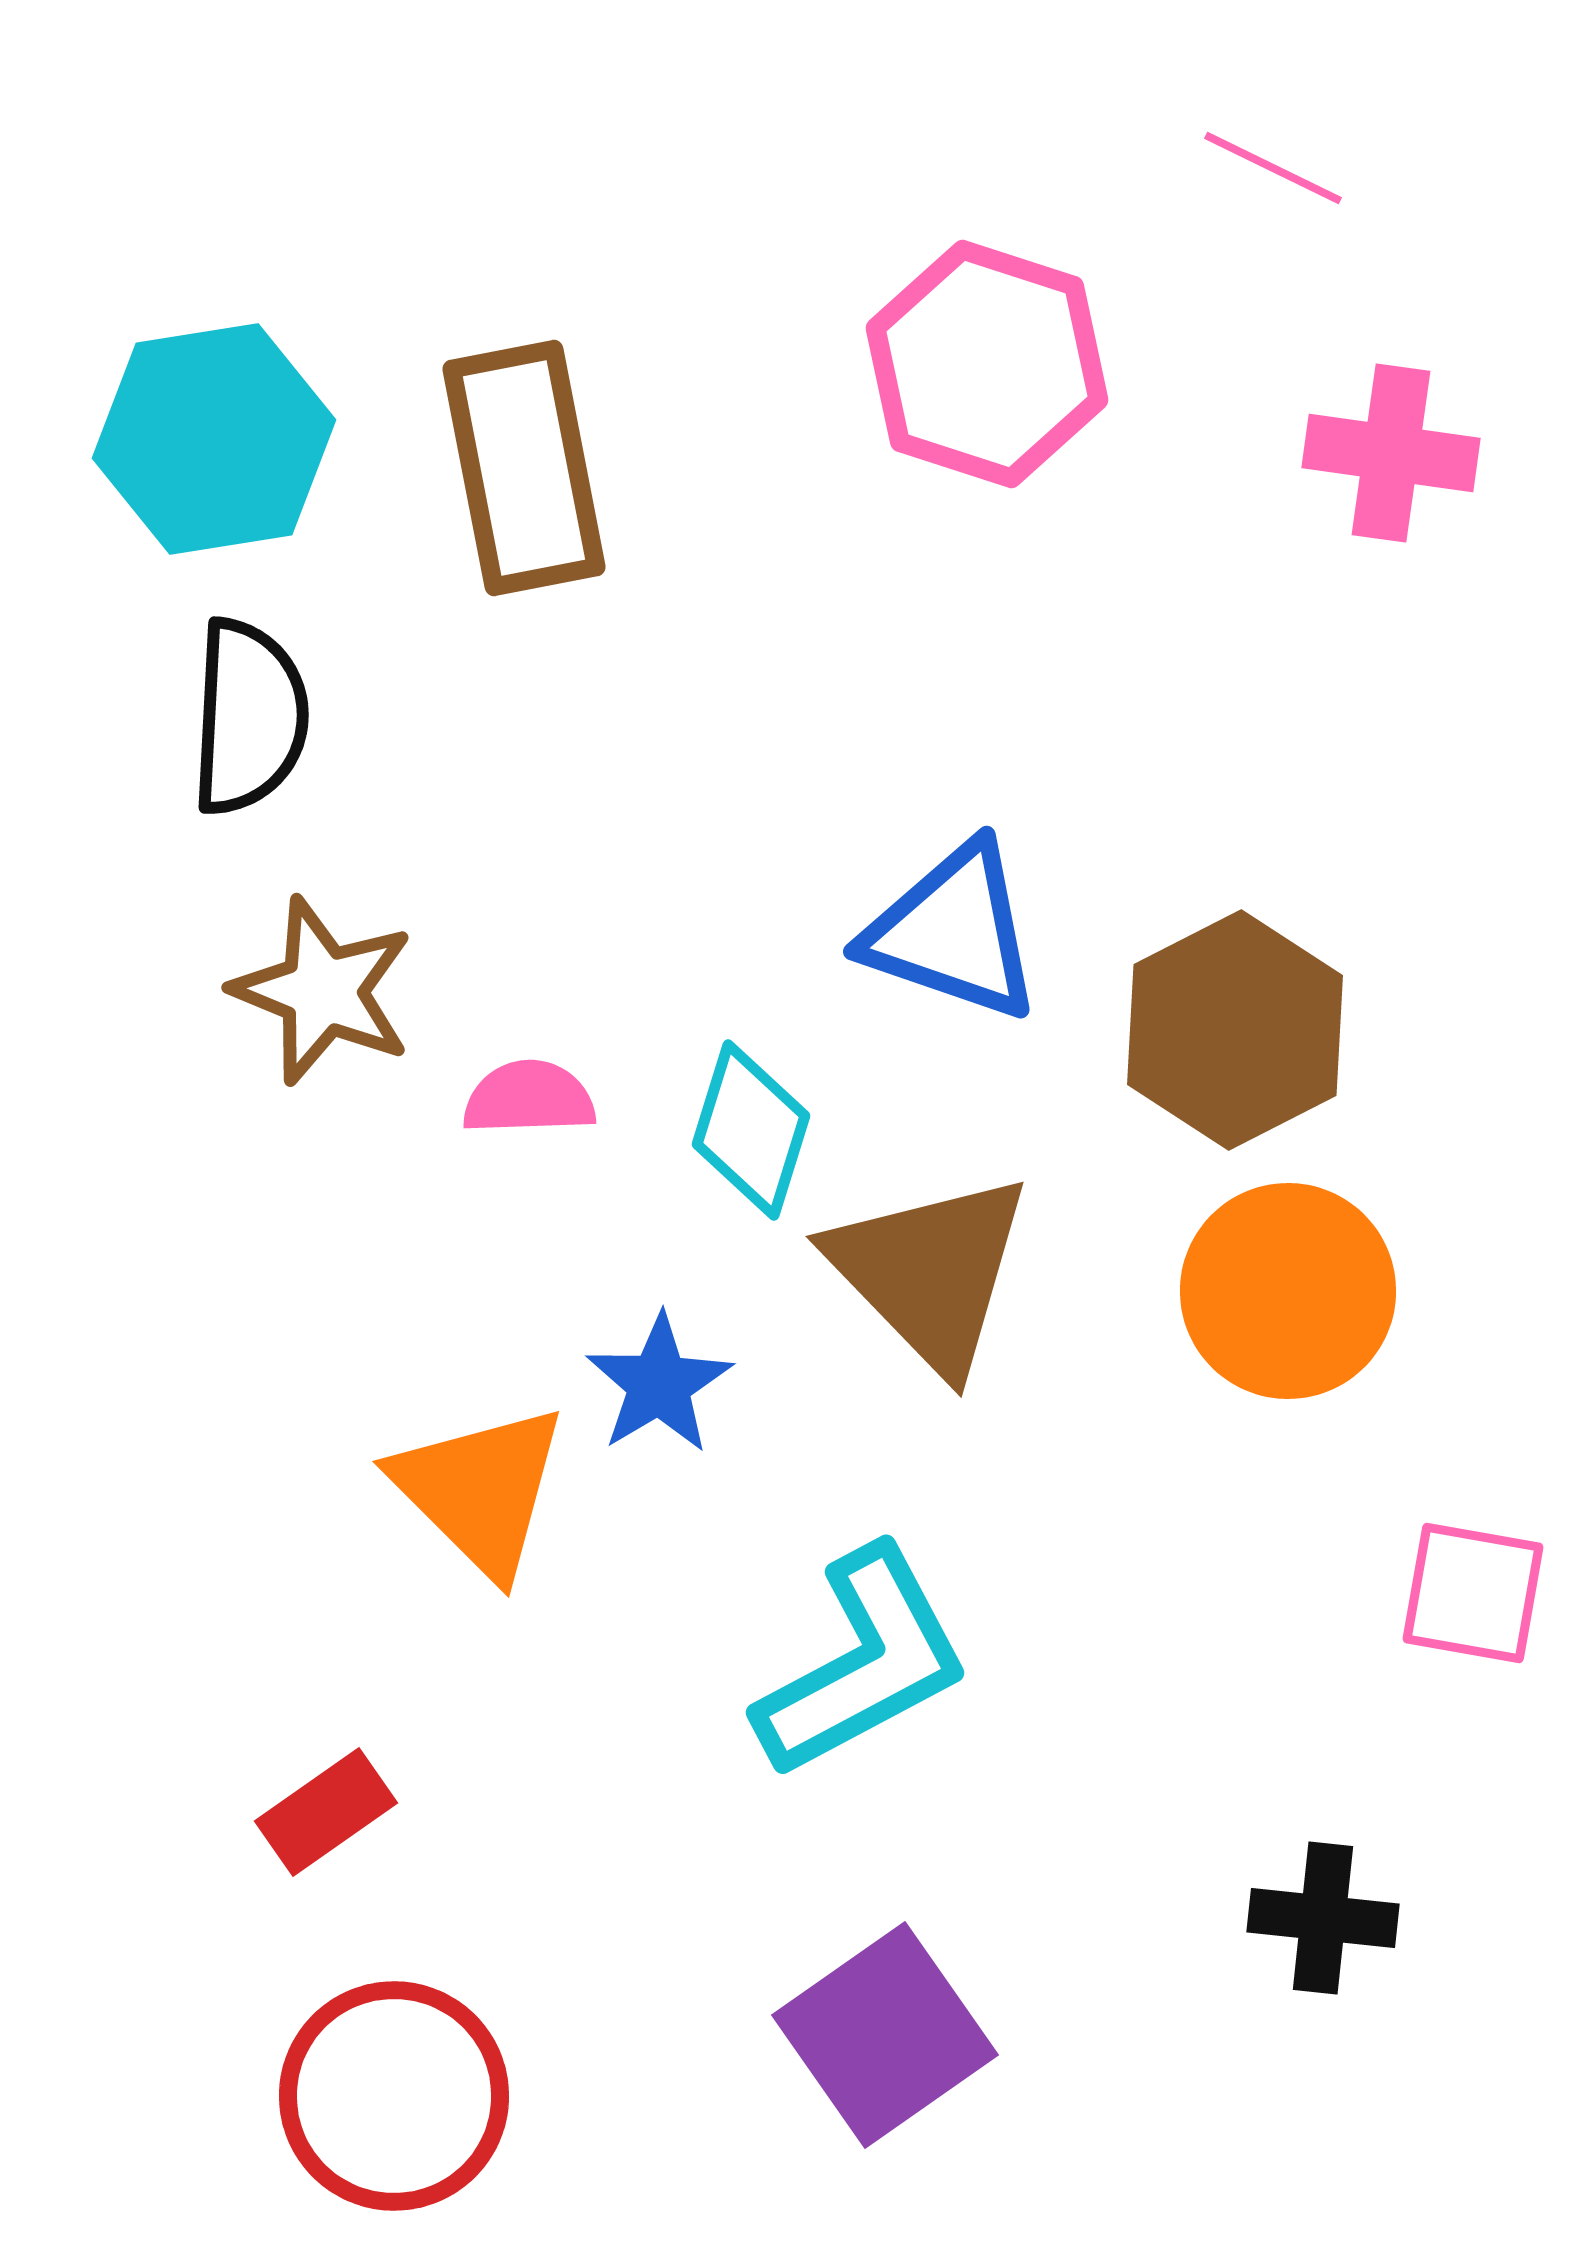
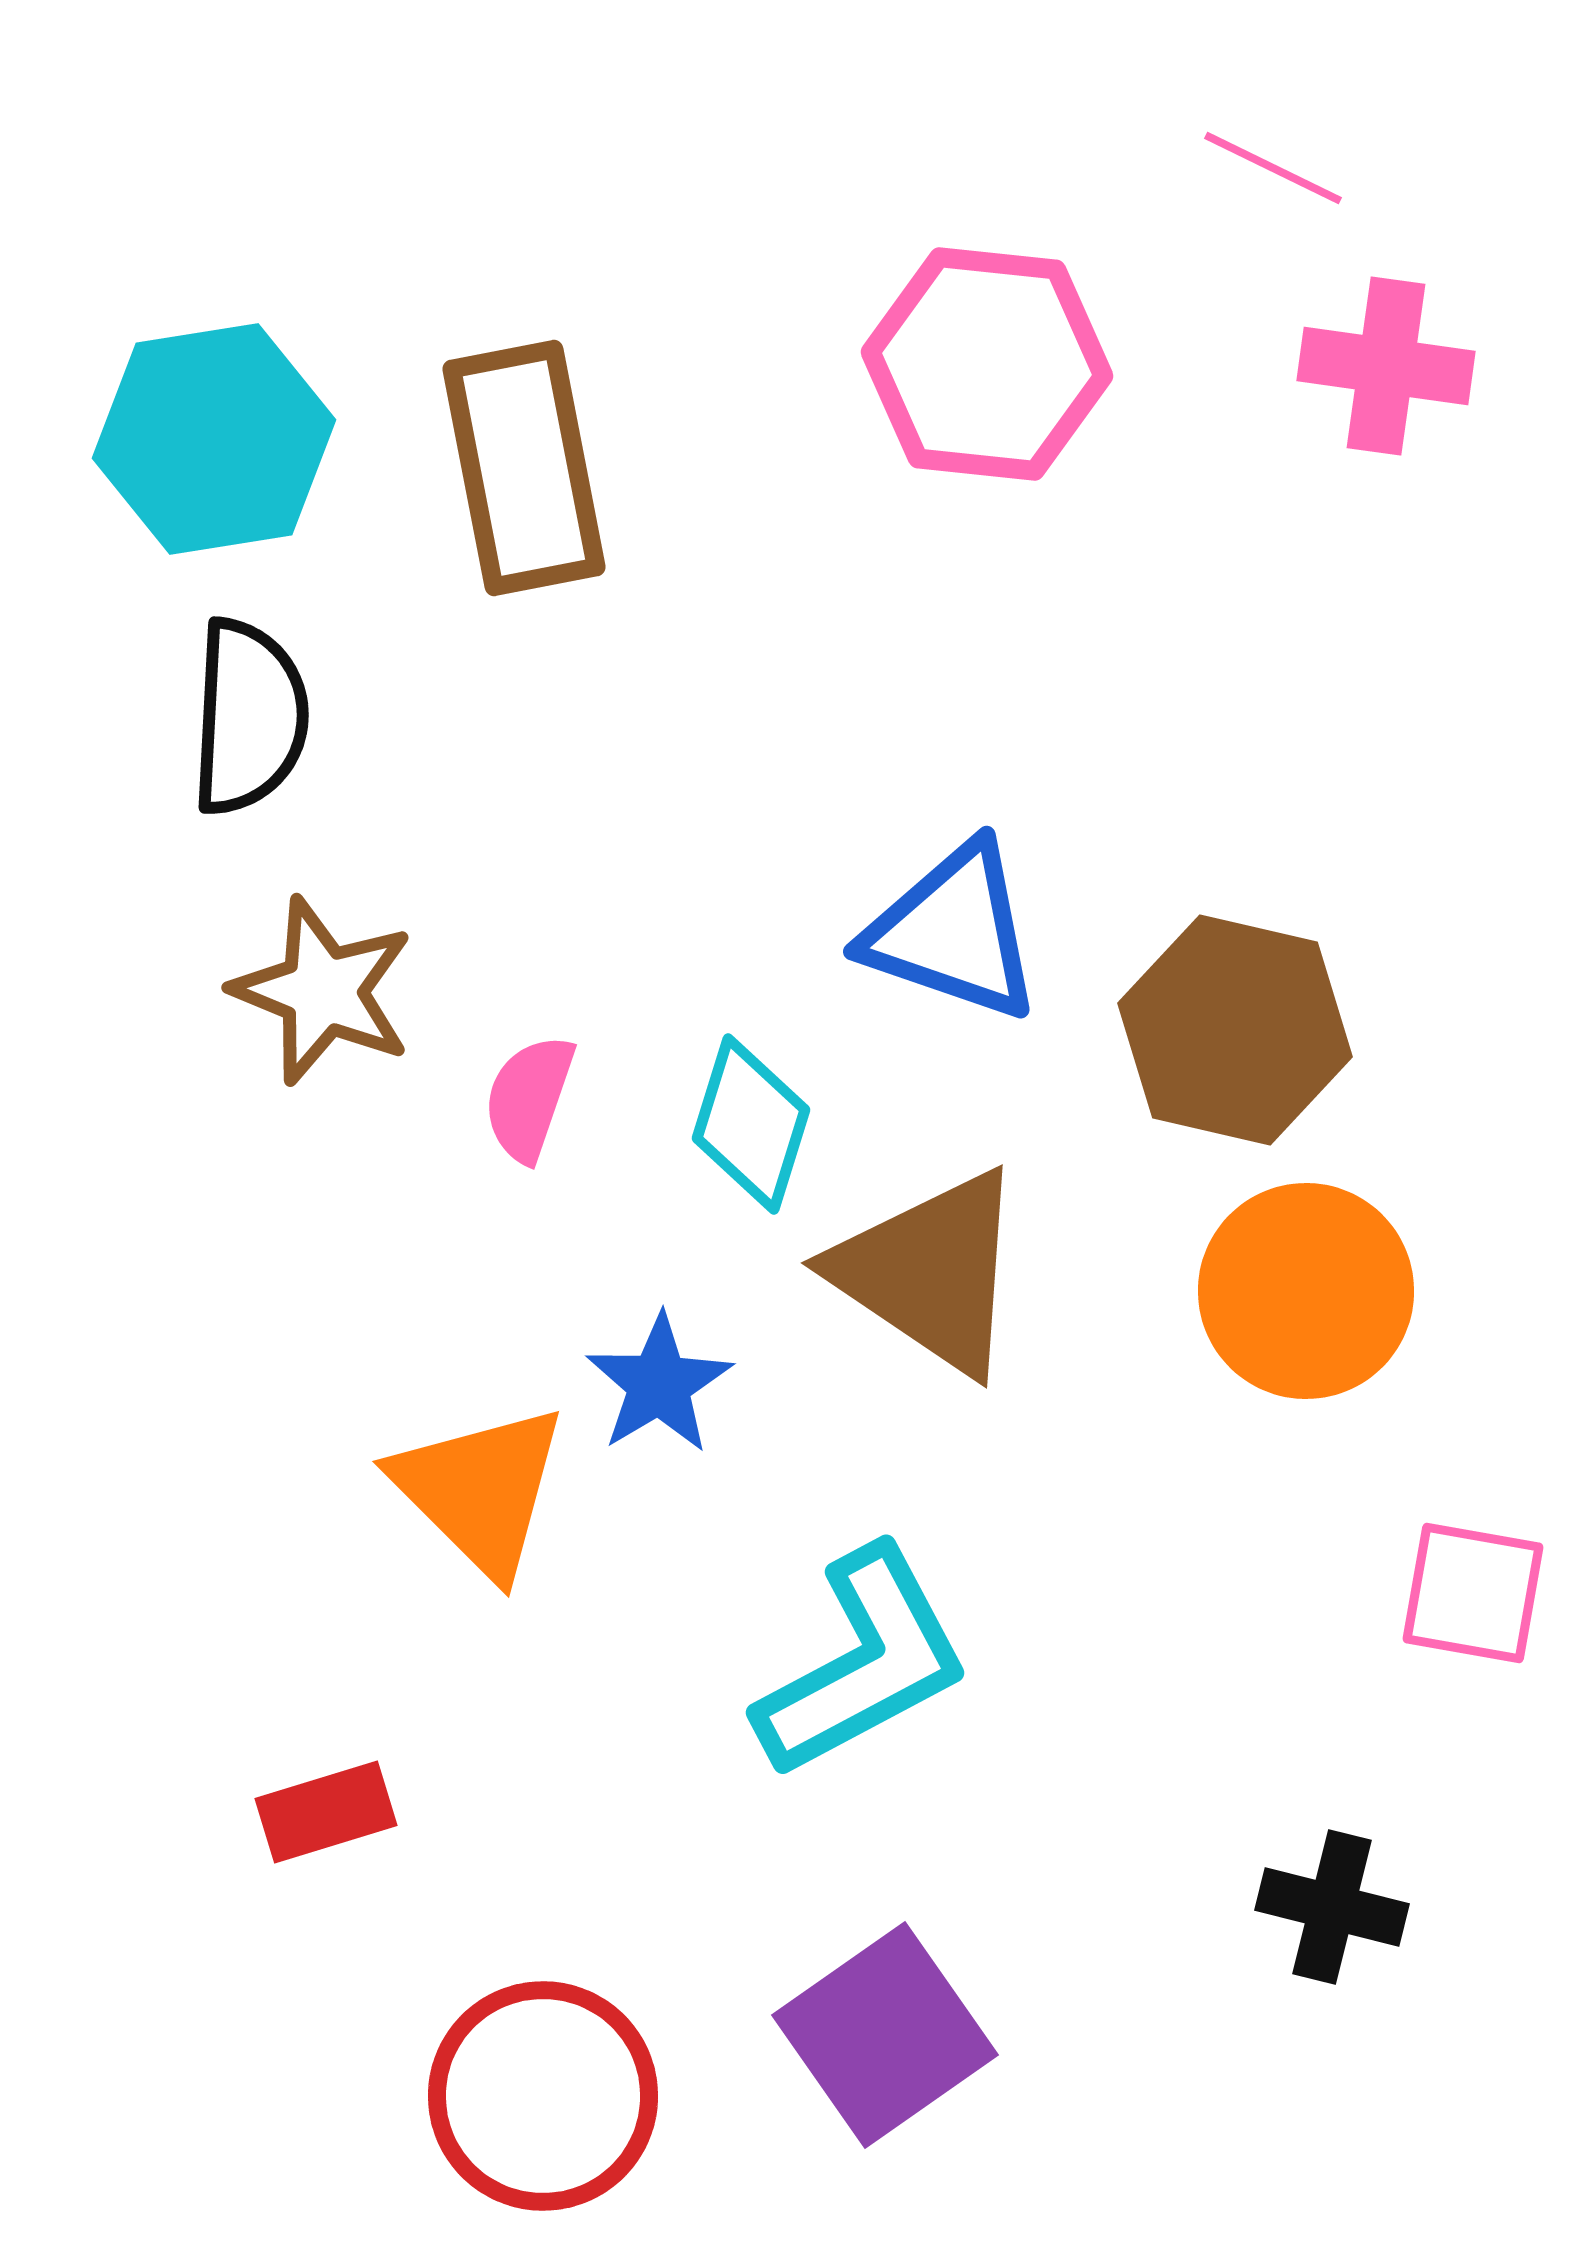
pink hexagon: rotated 12 degrees counterclockwise
pink cross: moved 5 px left, 87 px up
brown hexagon: rotated 20 degrees counterclockwise
pink semicircle: rotated 69 degrees counterclockwise
cyan diamond: moved 6 px up
brown triangle: rotated 12 degrees counterclockwise
orange circle: moved 18 px right
red rectangle: rotated 18 degrees clockwise
black cross: moved 9 px right, 11 px up; rotated 8 degrees clockwise
red circle: moved 149 px right
